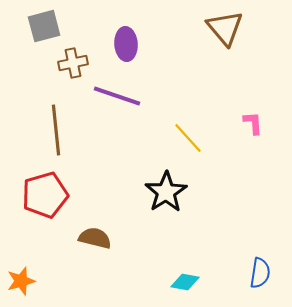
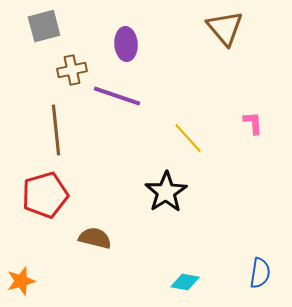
brown cross: moved 1 px left, 7 px down
